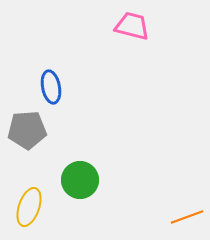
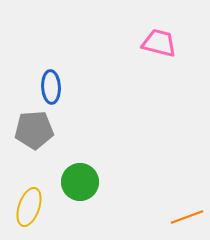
pink trapezoid: moved 27 px right, 17 px down
blue ellipse: rotated 8 degrees clockwise
gray pentagon: moved 7 px right
green circle: moved 2 px down
